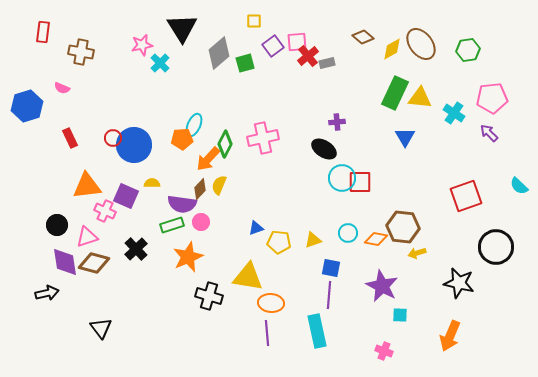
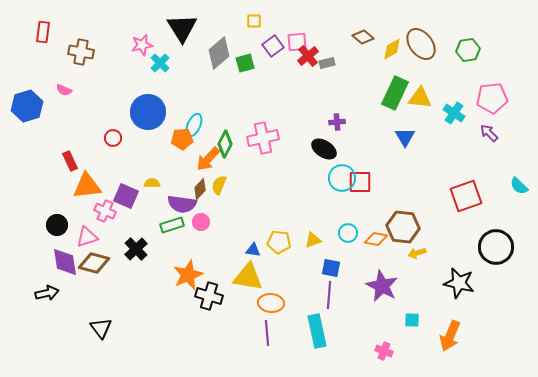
pink semicircle at (62, 88): moved 2 px right, 2 px down
red rectangle at (70, 138): moved 23 px down
blue circle at (134, 145): moved 14 px right, 33 px up
blue triangle at (256, 228): moved 3 px left, 22 px down; rotated 28 degrees clockwise
orange star at (188, 257): moved 18 px down
cyan square at (400, 315): moved 12 px right, 5 px down
